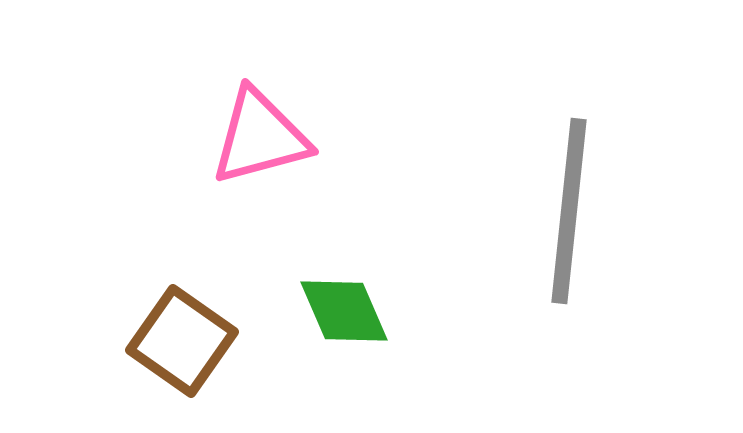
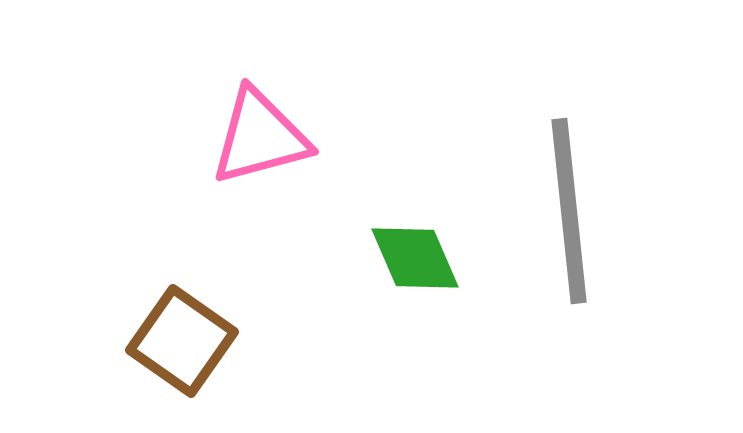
gray line: rotated 12 degrees counterclockwise
green diamond: moved 71 px right, 53 px up
